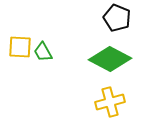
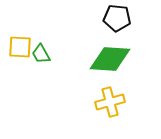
black pentagon: rotated 16 degrees counterclockwise
green trapezoid: moved 2 px left, 2 px down
green diamond: rotated 24 degrees counterclockwise
